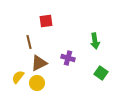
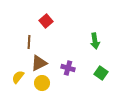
red square: rotated 32 degrees counterclockwise
brown line: rotated 16 degrees clockwise
purple cross: moved 10 px down
yellow circle: moved 5 px right
